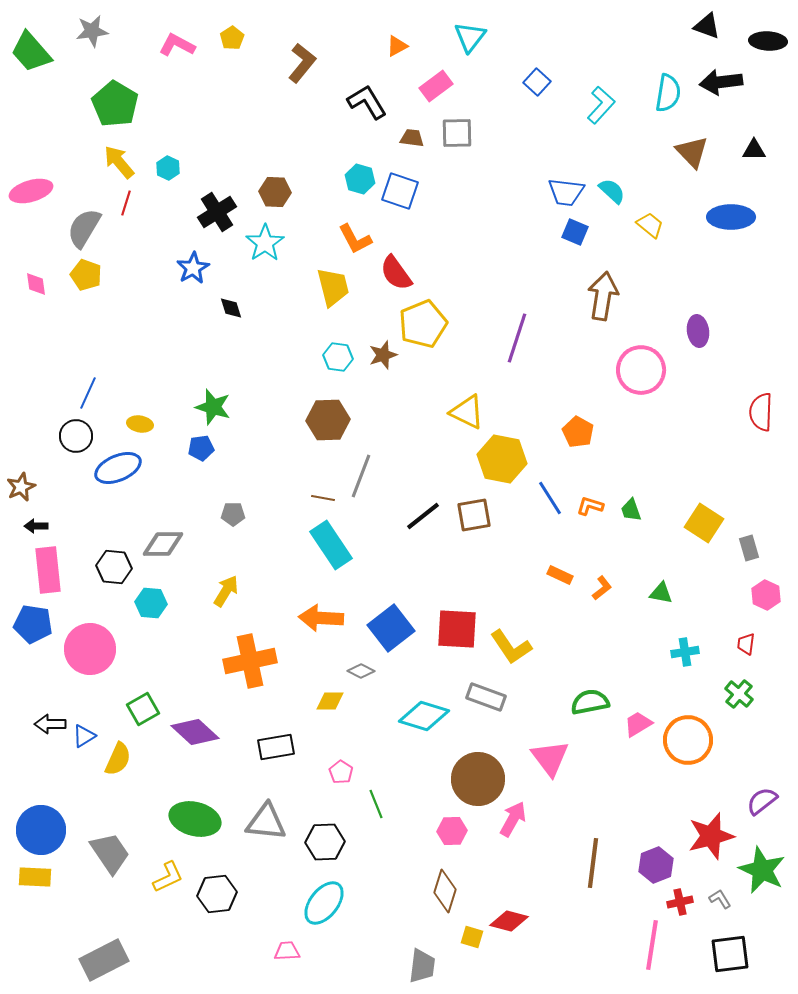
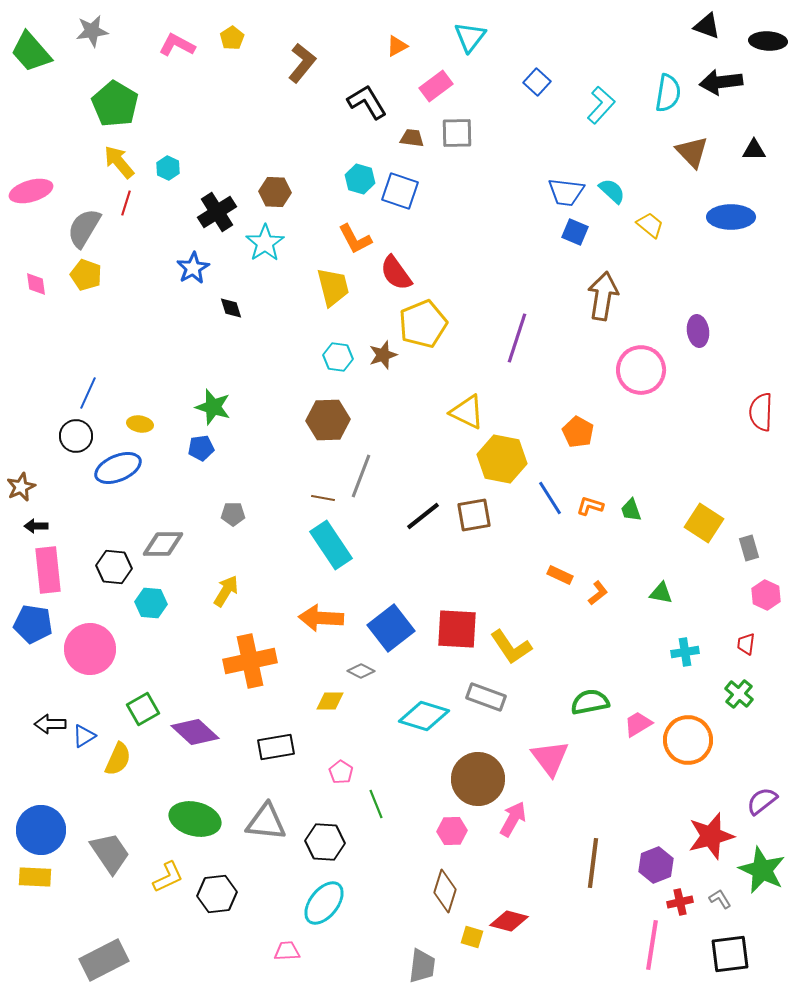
orange L-shape at (602, 588): moved 4 px left, 5 px down
black hexagon at (325, 842): rotated 6 degrees clockwise
